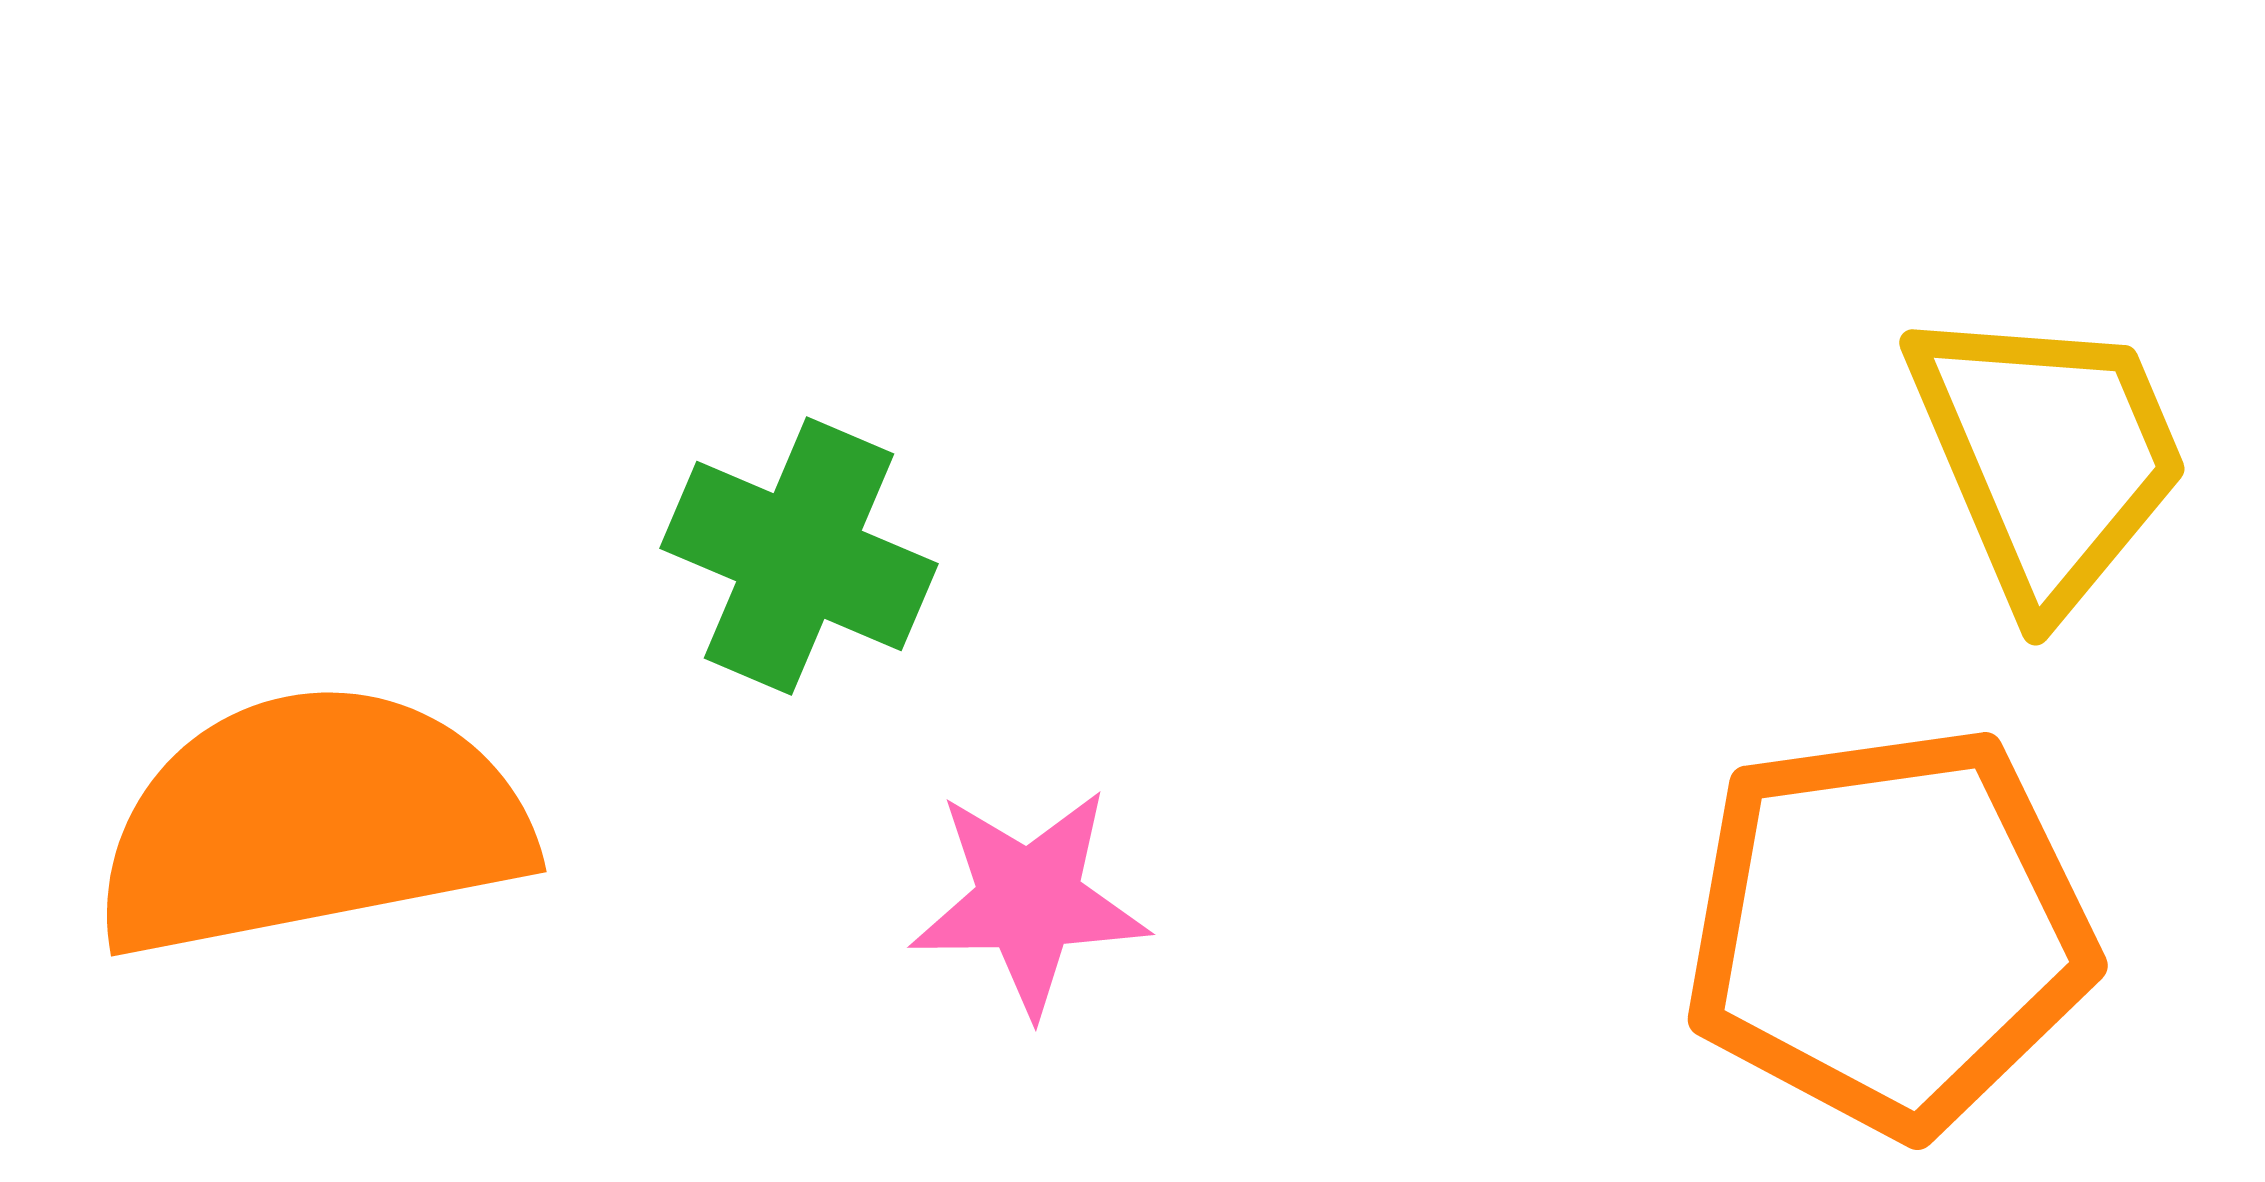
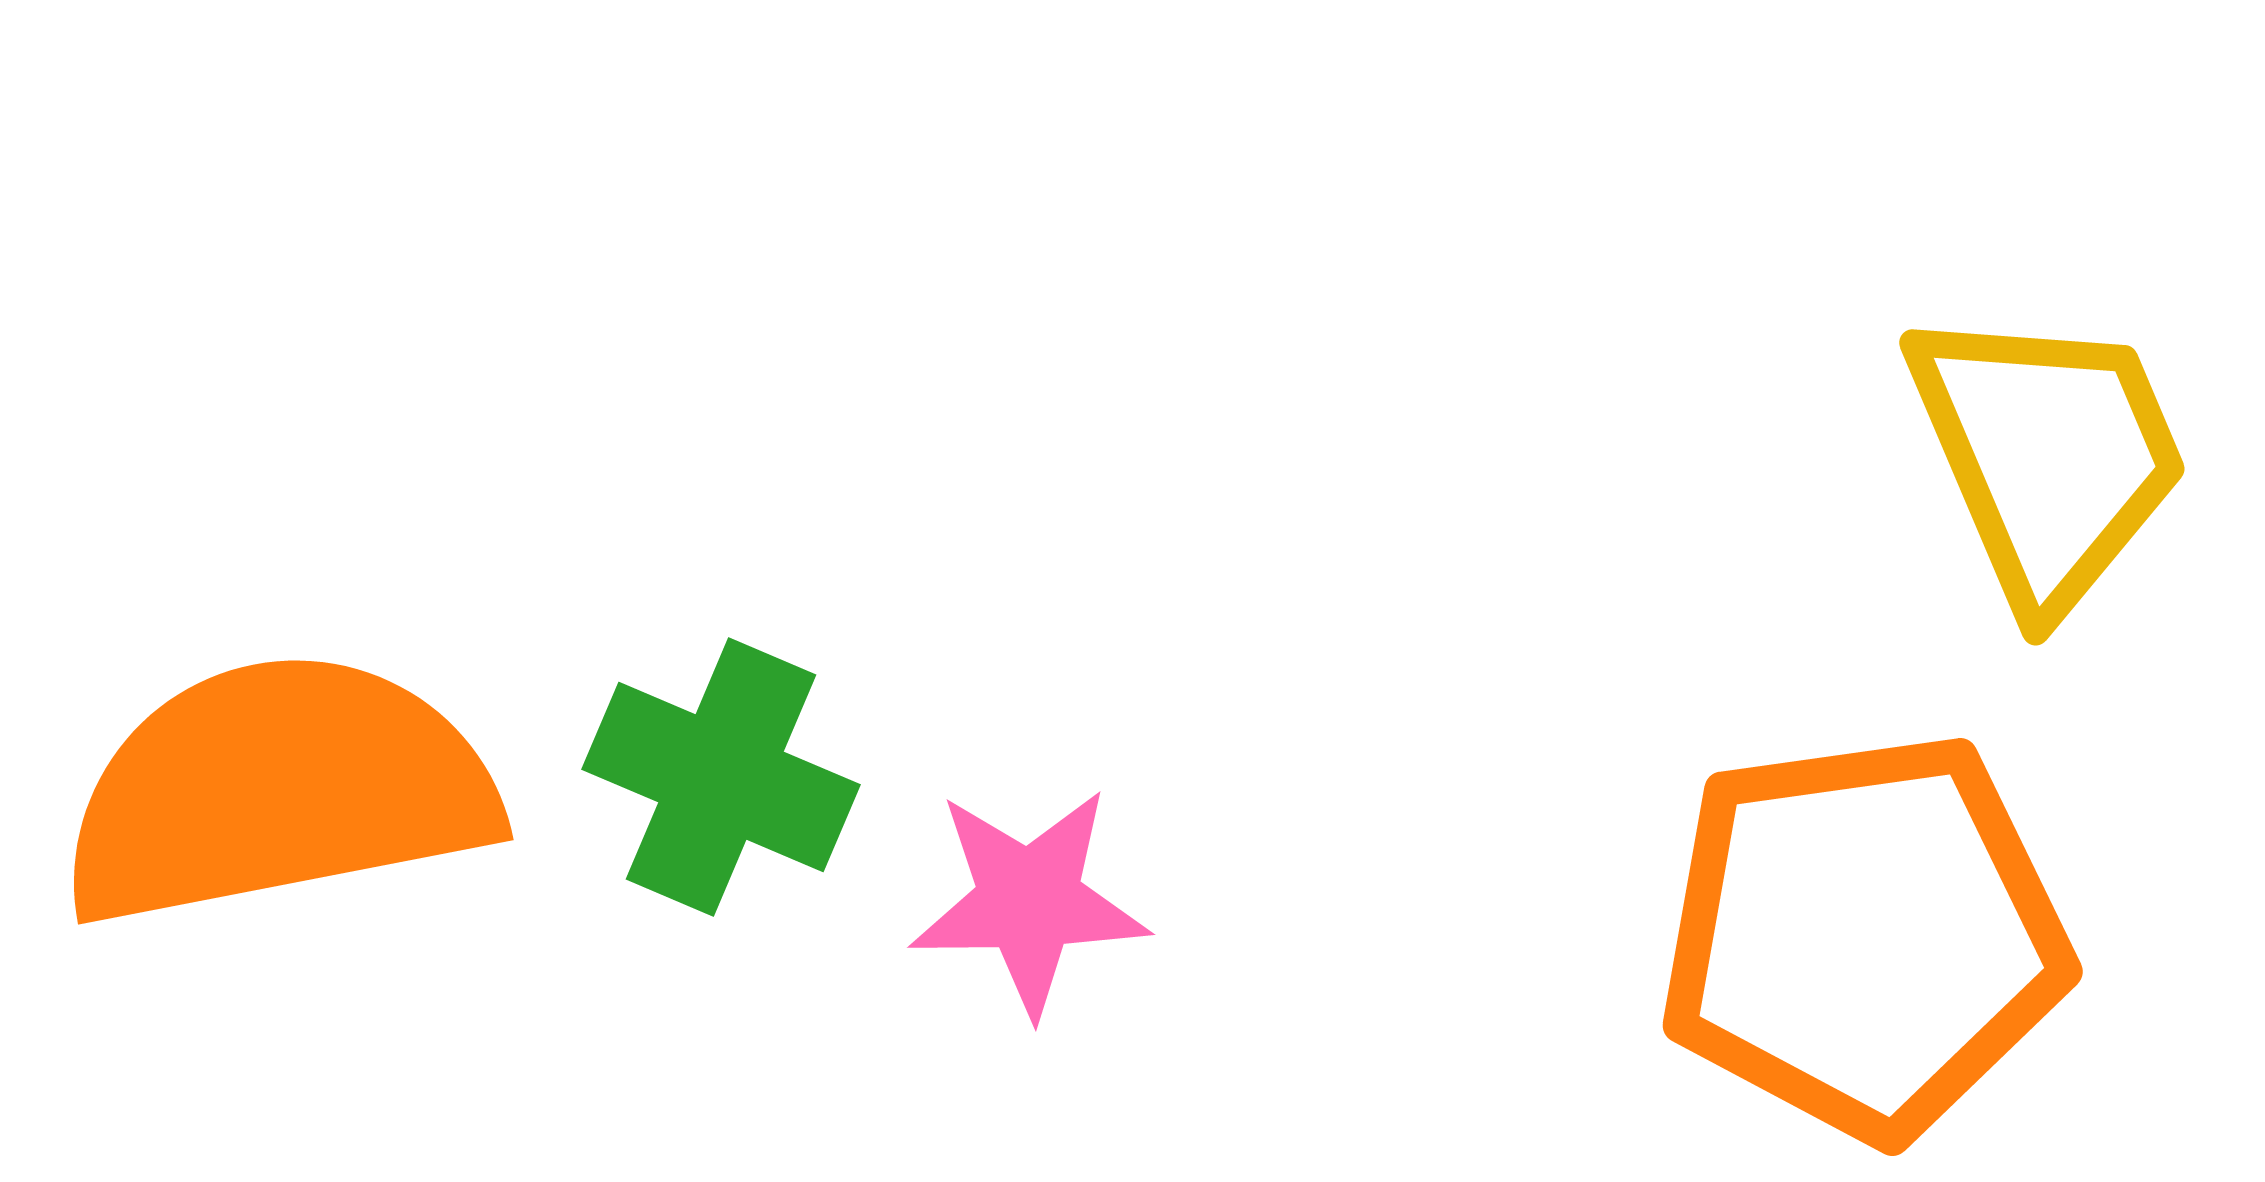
green cross: moved 78 px left, 221 px down
orange semicircle: moved 33 px left, 32 px up
orange pentagon: moved 25 px left, 6 px down
